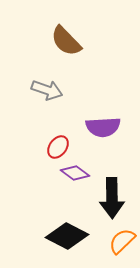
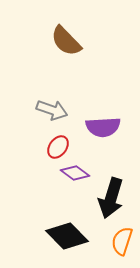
gray arrow: moved 5 px right, 20 px down
black arrow: moved 1 px left; rotated 18 degrees clockwise
black diamond: rotated 18 degrees clockwise
orange semicircle: rotated 28 degrees counterclockwise
